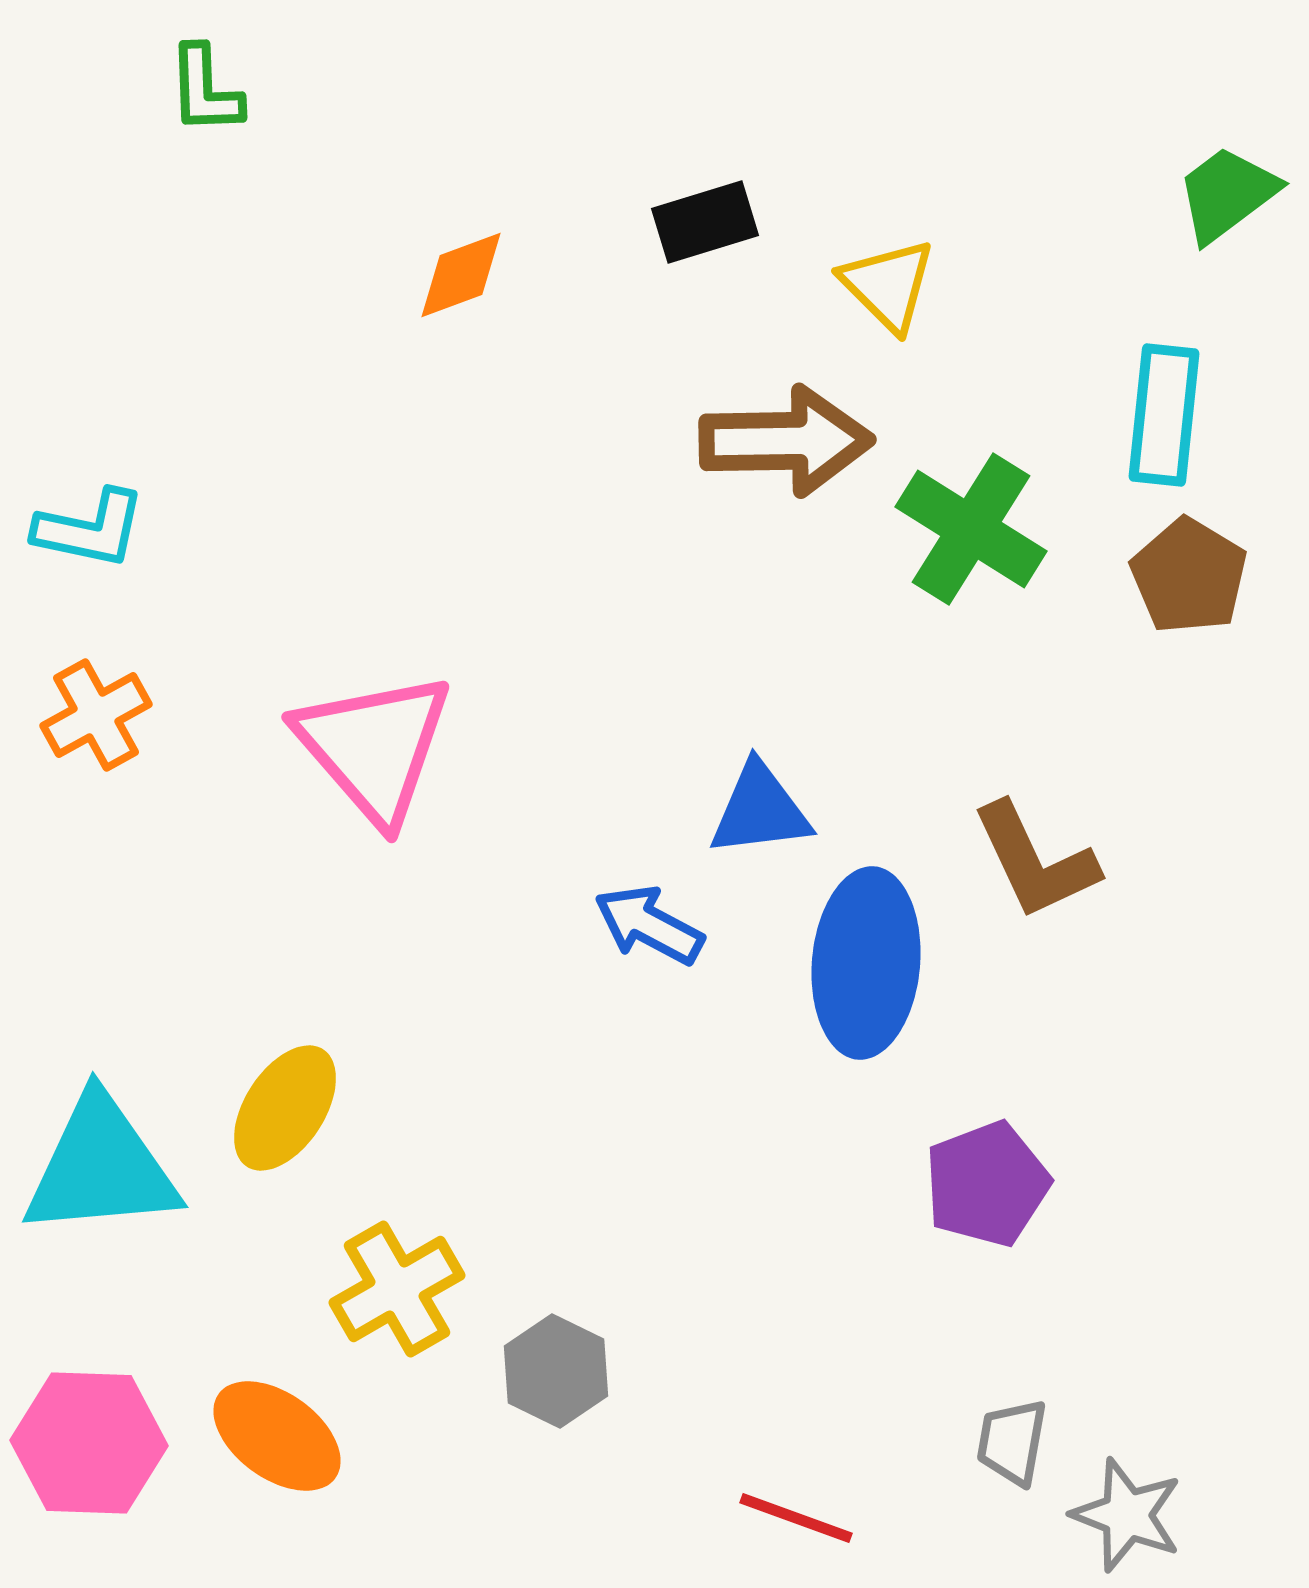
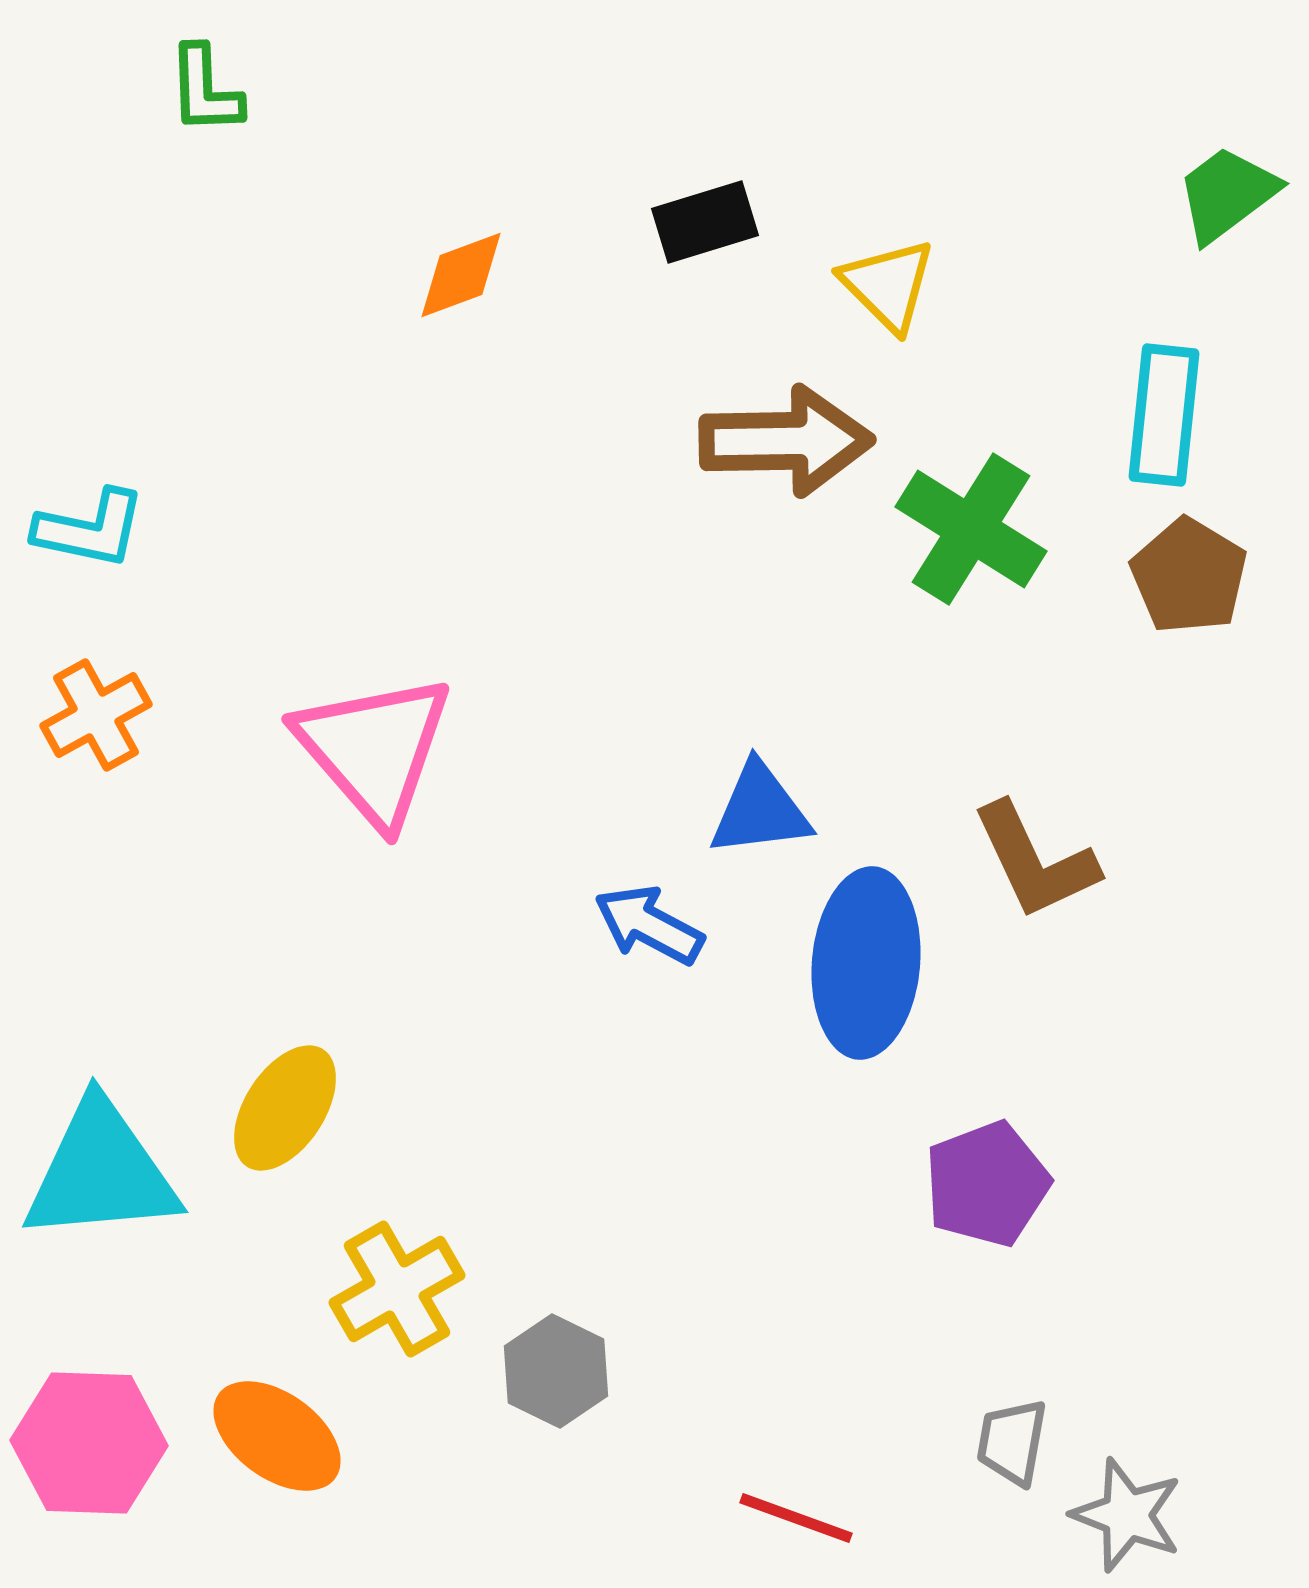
pink triangle: moved 2 px down
cyan triangle: moved 5 px down
